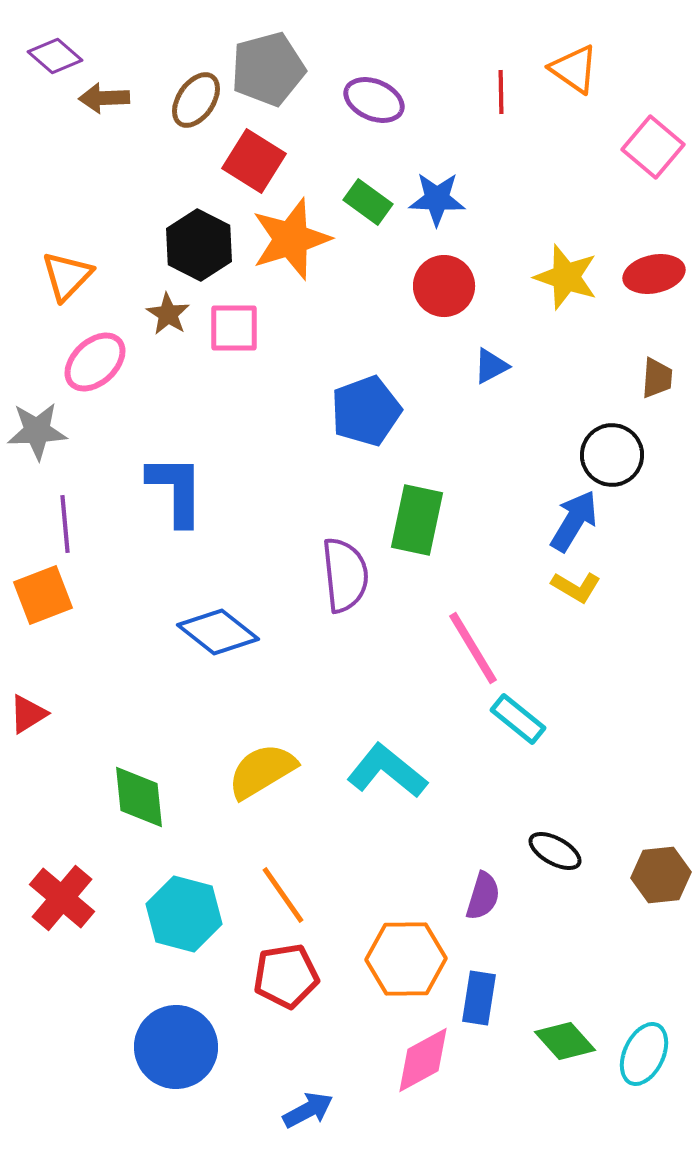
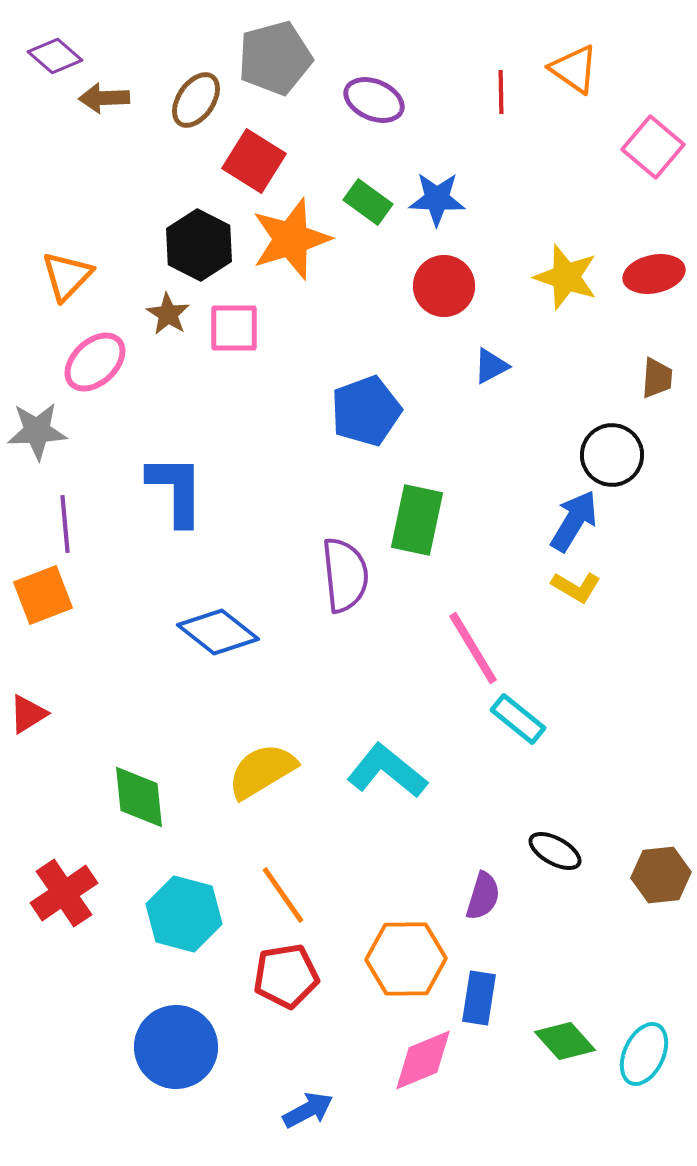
gray pentagon at (268, 69): moved 7 px right, 11 px up
red cross at (62, 898): moved 2 px right, 5 px up; rotated 16 degrees clockwise
pink diamond at (423, 1060): rotated 6 degrees clockwise
